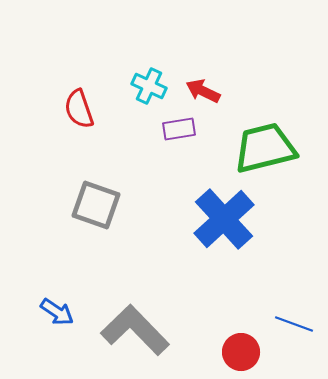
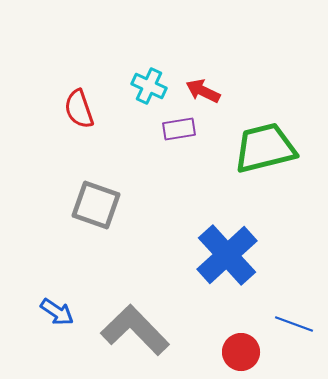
blue cross: moved 3 px right, 36 px down
